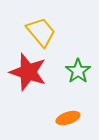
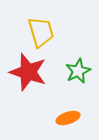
yellow trapezoid: rotated 24 degrees clockwise
green star: rotated 10 degrees clockwise
